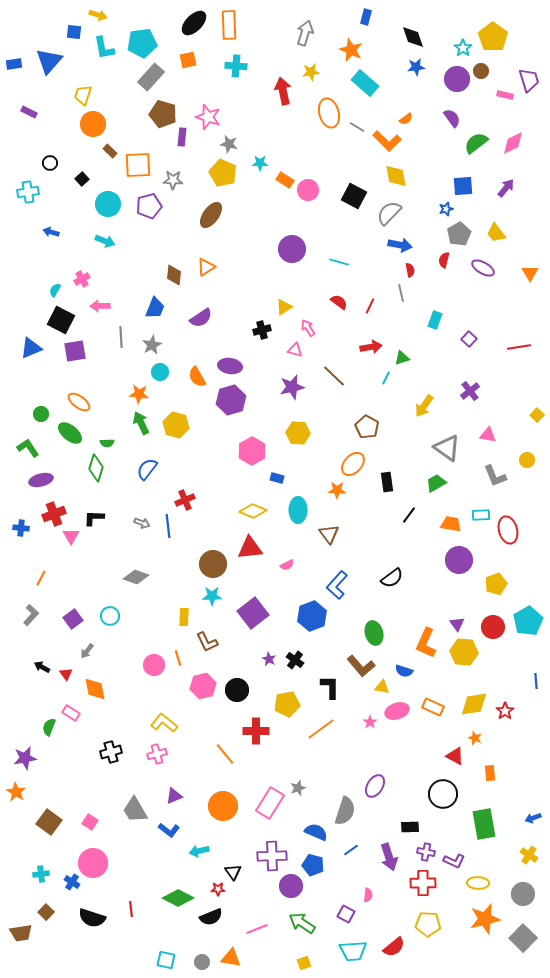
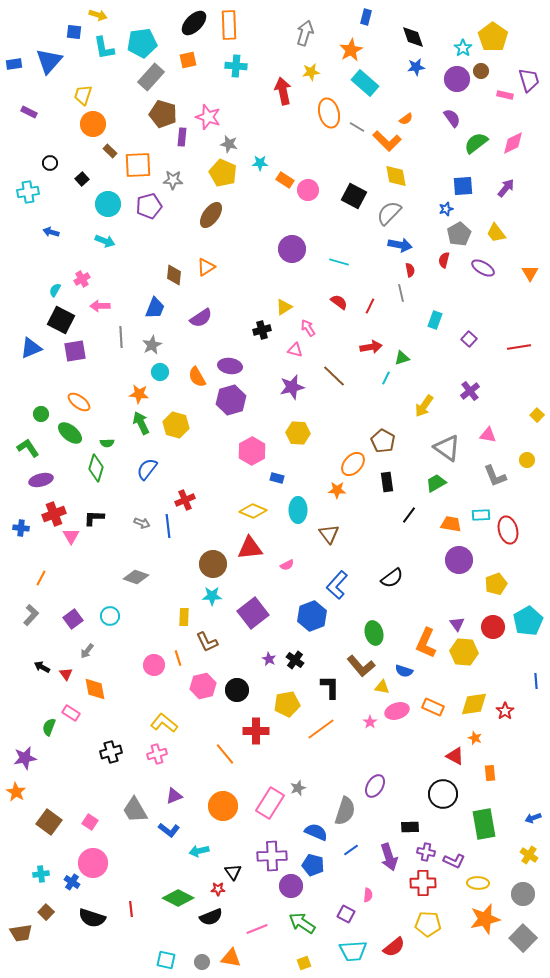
orange star at (351, 50): rotated 20 degrees clockwise
brown pentagon at (367, 427): moved 16 px right, 14 px down
